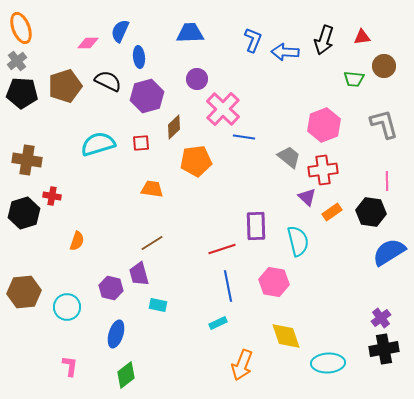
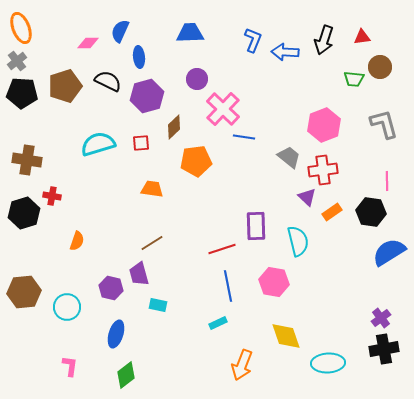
brown circle at (384, 66): moved 4 px left, 1 px down
